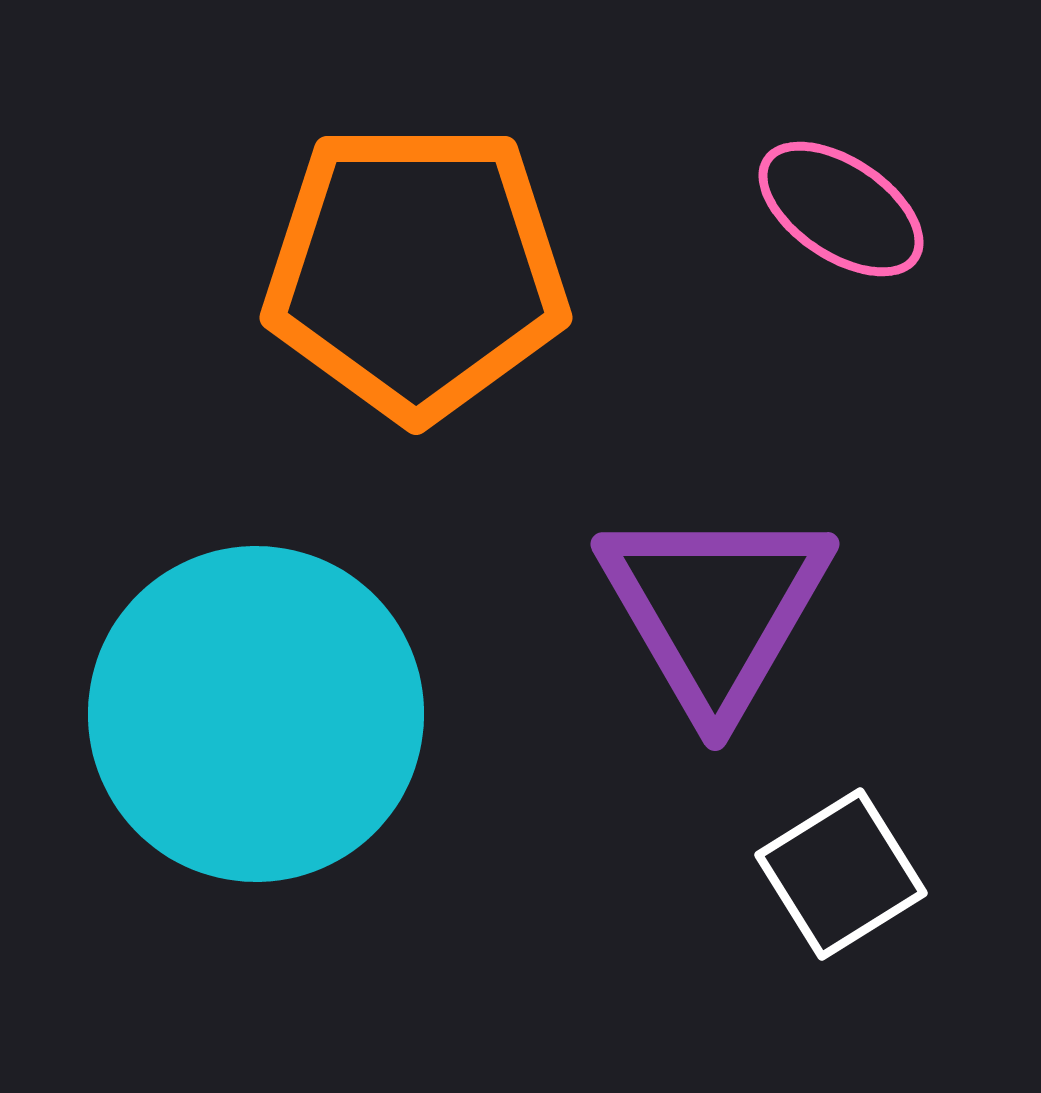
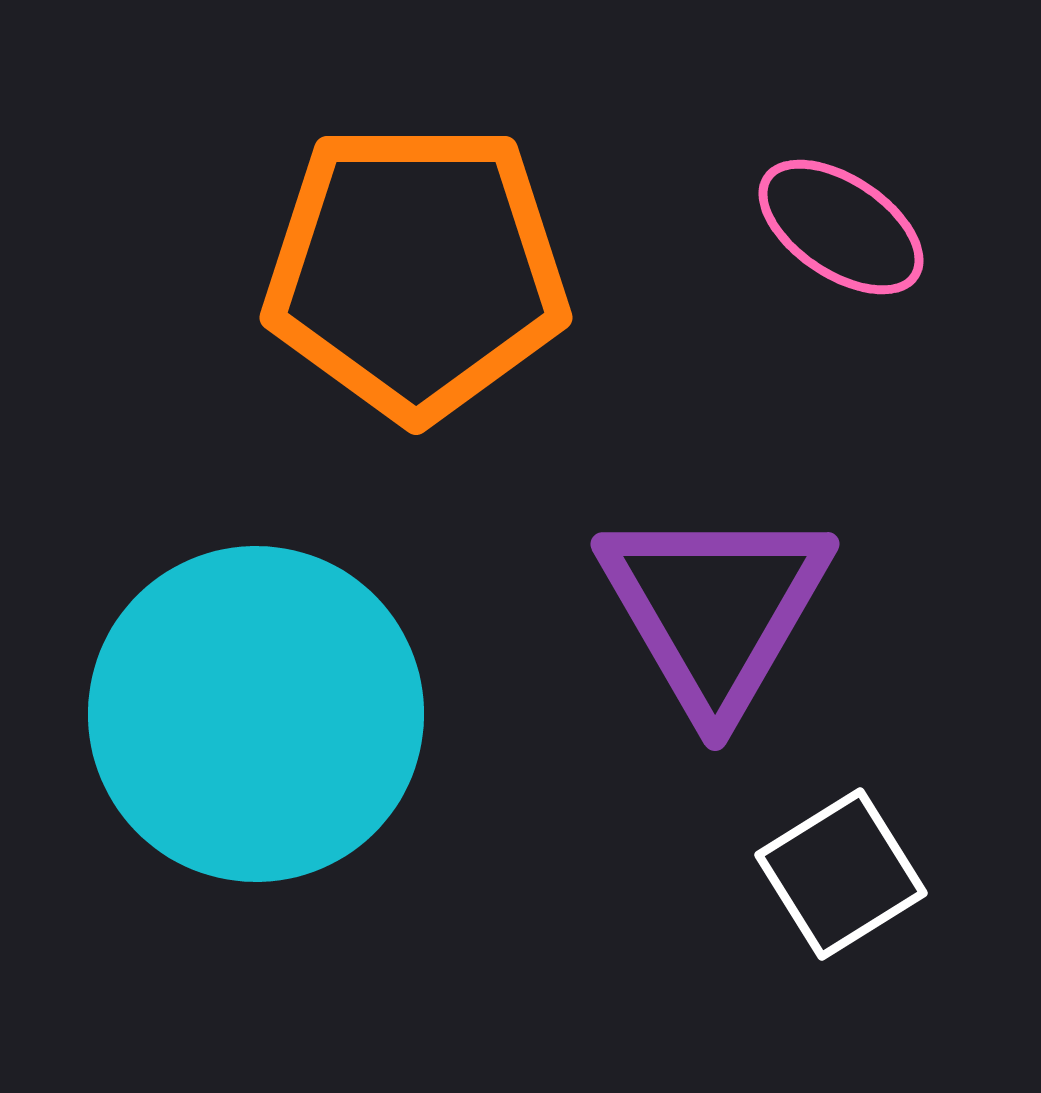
pink ellipse: moved 18 px down
